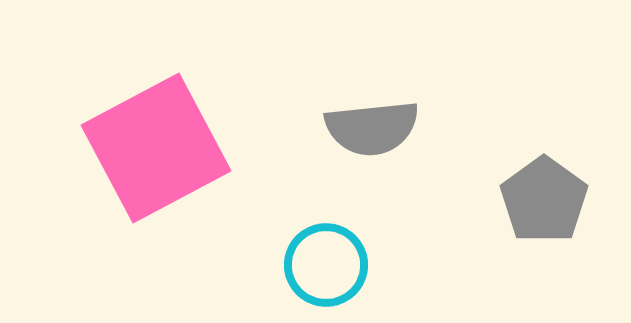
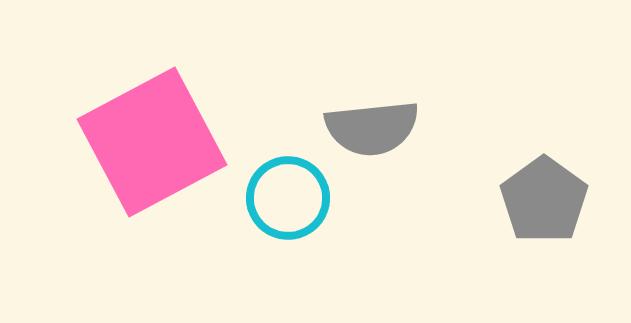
pink square: moved 4 px left, 6 px up
cyan circle: moved 38 px left, 67 px up
